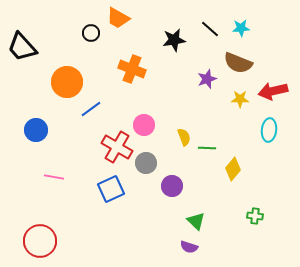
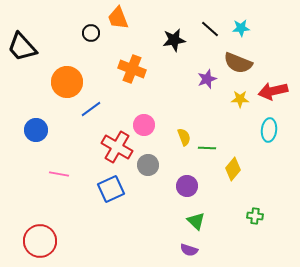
orange trapezoid: rotated 40 degrees clockwise
gray circle: moved 2 px right, 2 px down
pink line: moved 5 px right, 3 px up
purple circle: moved 15 px right
purple semicircle: moved 3 px down
